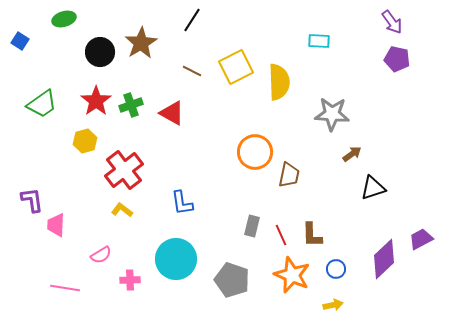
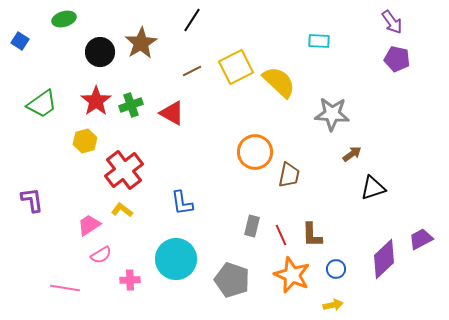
brown line: rotated 54 degrees counterclockwise
yellow semicircle: rotated 45 degrees counterclockwise
pink trapezoid: moved 33 px right; rotated 55 degrees clockwise
